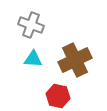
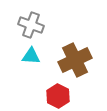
cyan triangle: moved 2 px left, 3 px up
red hexagon: rotated 15 degrees clockwise
